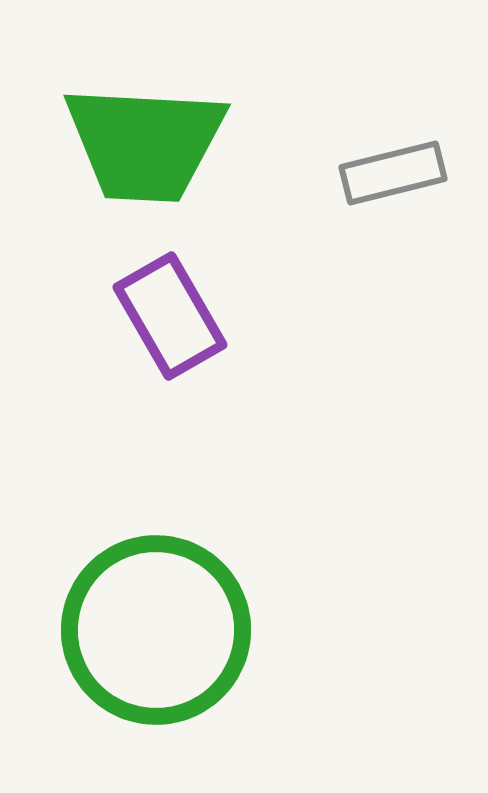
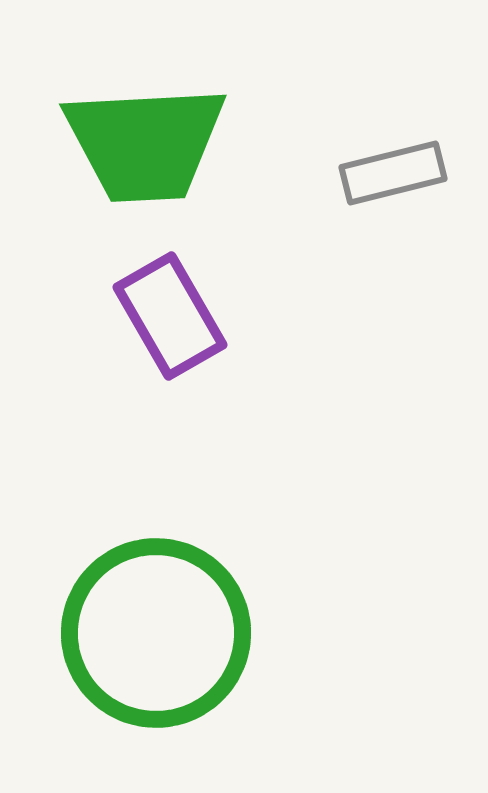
green trapezoid: rotated 6 degrees counterclockwise
green circle: moved 3 px down
